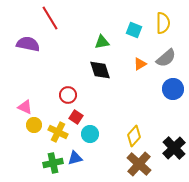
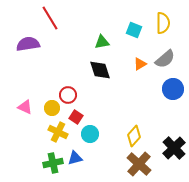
purple semicircle: rotated 20 degrees counterclockwise
gray semicircle: moved 1 px left, 1 px down
yellow circle: moved 18 px right, 17 px up
